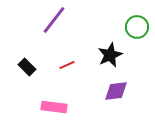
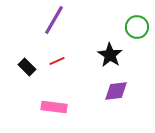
purple line: rotated 8 degrees counterclockwise
black star: rotated 15 degrees counterclockwise
red line: moved 10 px left, 4 px up
